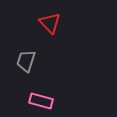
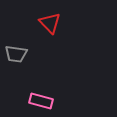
gray trapezoid: moved 10 px left, 7 px up; rotated 100 degrees counterclockwise
